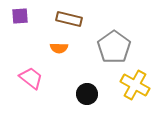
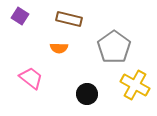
purple square: rotated 36 degrees clockwise
